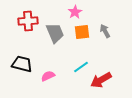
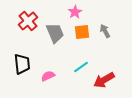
red cross: rotated 36 degrees counterclockwise
black trapezoid: rotated 70 degrees clockwise
red arrow: moved 3 px right
